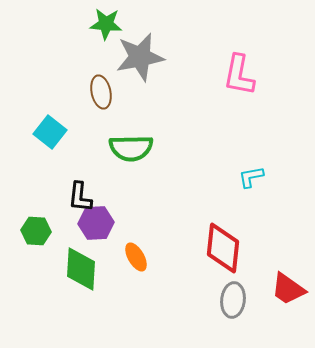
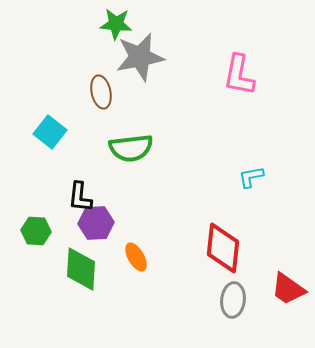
green star: moved 10 px right
green semicircle: rotated 6 degrees counterclockwise
